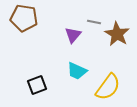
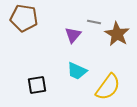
black square: rotated 12 degrees clockwise
